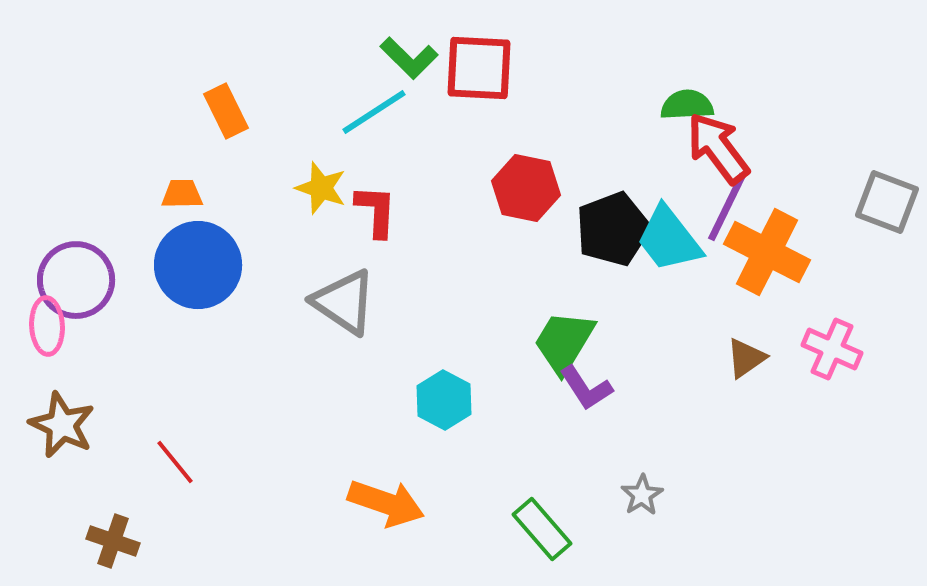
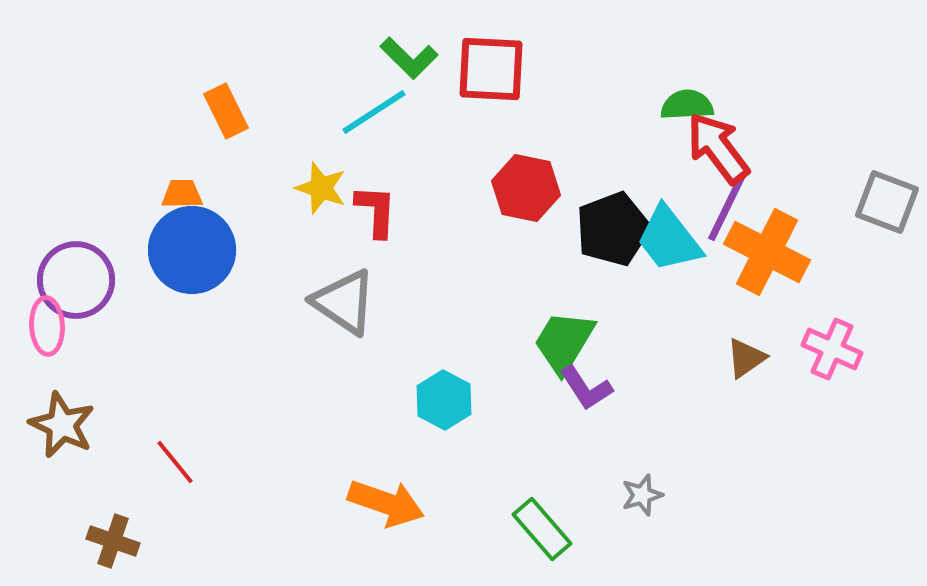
red square: moved 12 px right, 1 px down
blue circle: moved 6 px left, 15 px up
gray star: rotated 15 degrees clockwise
